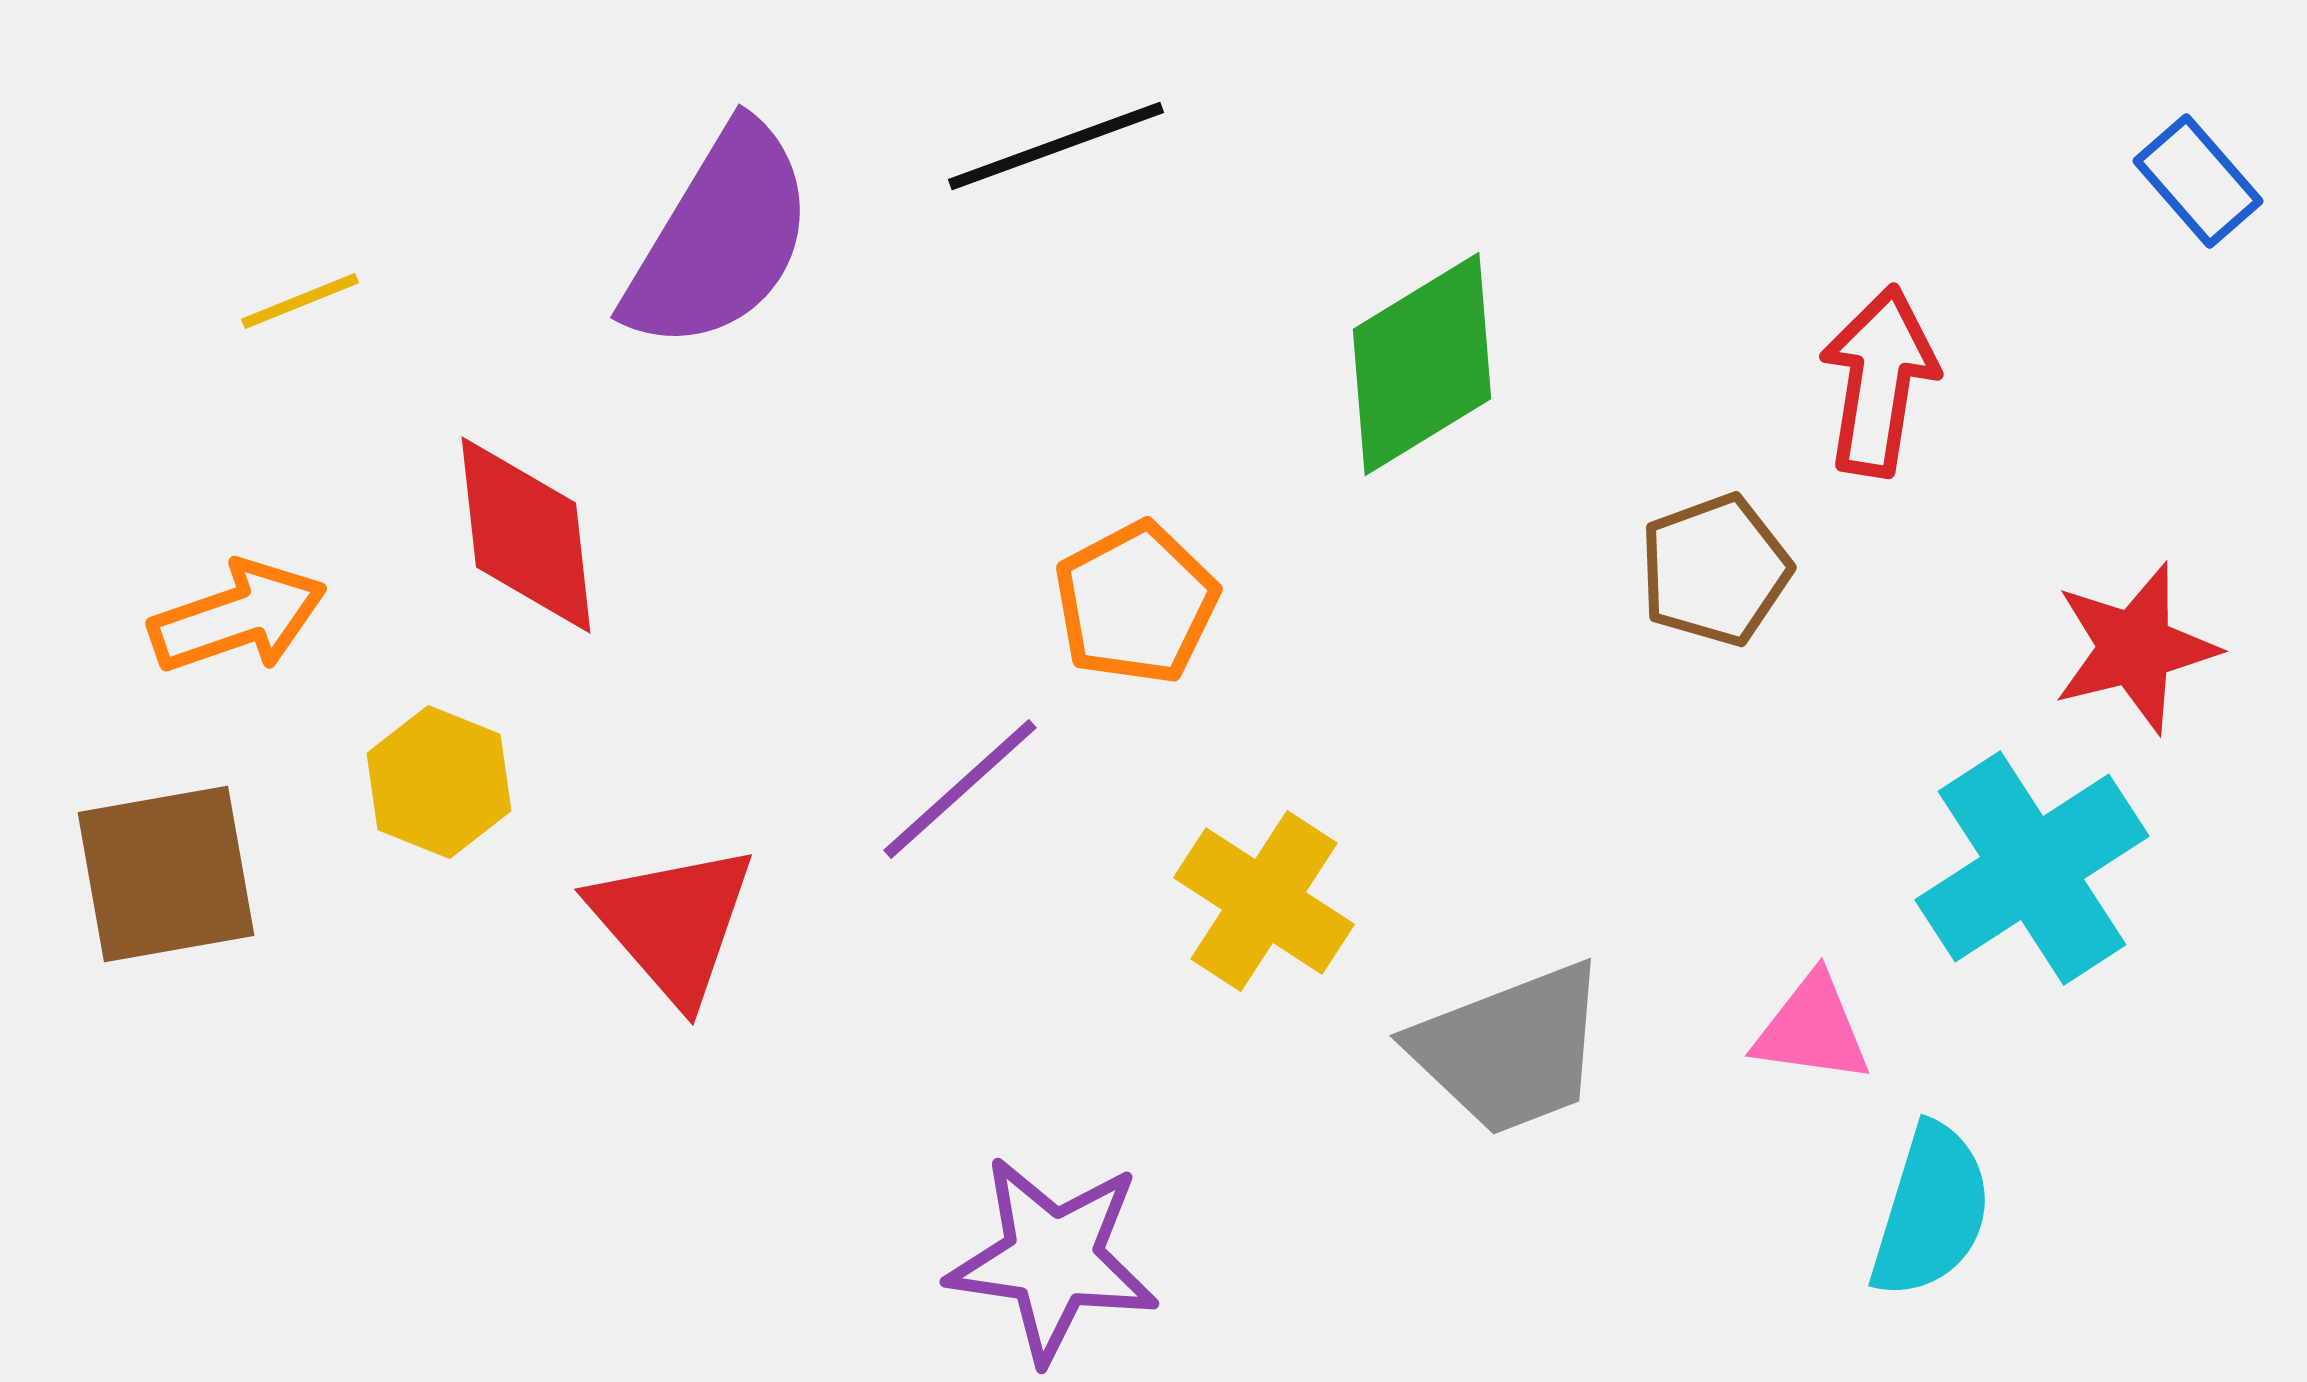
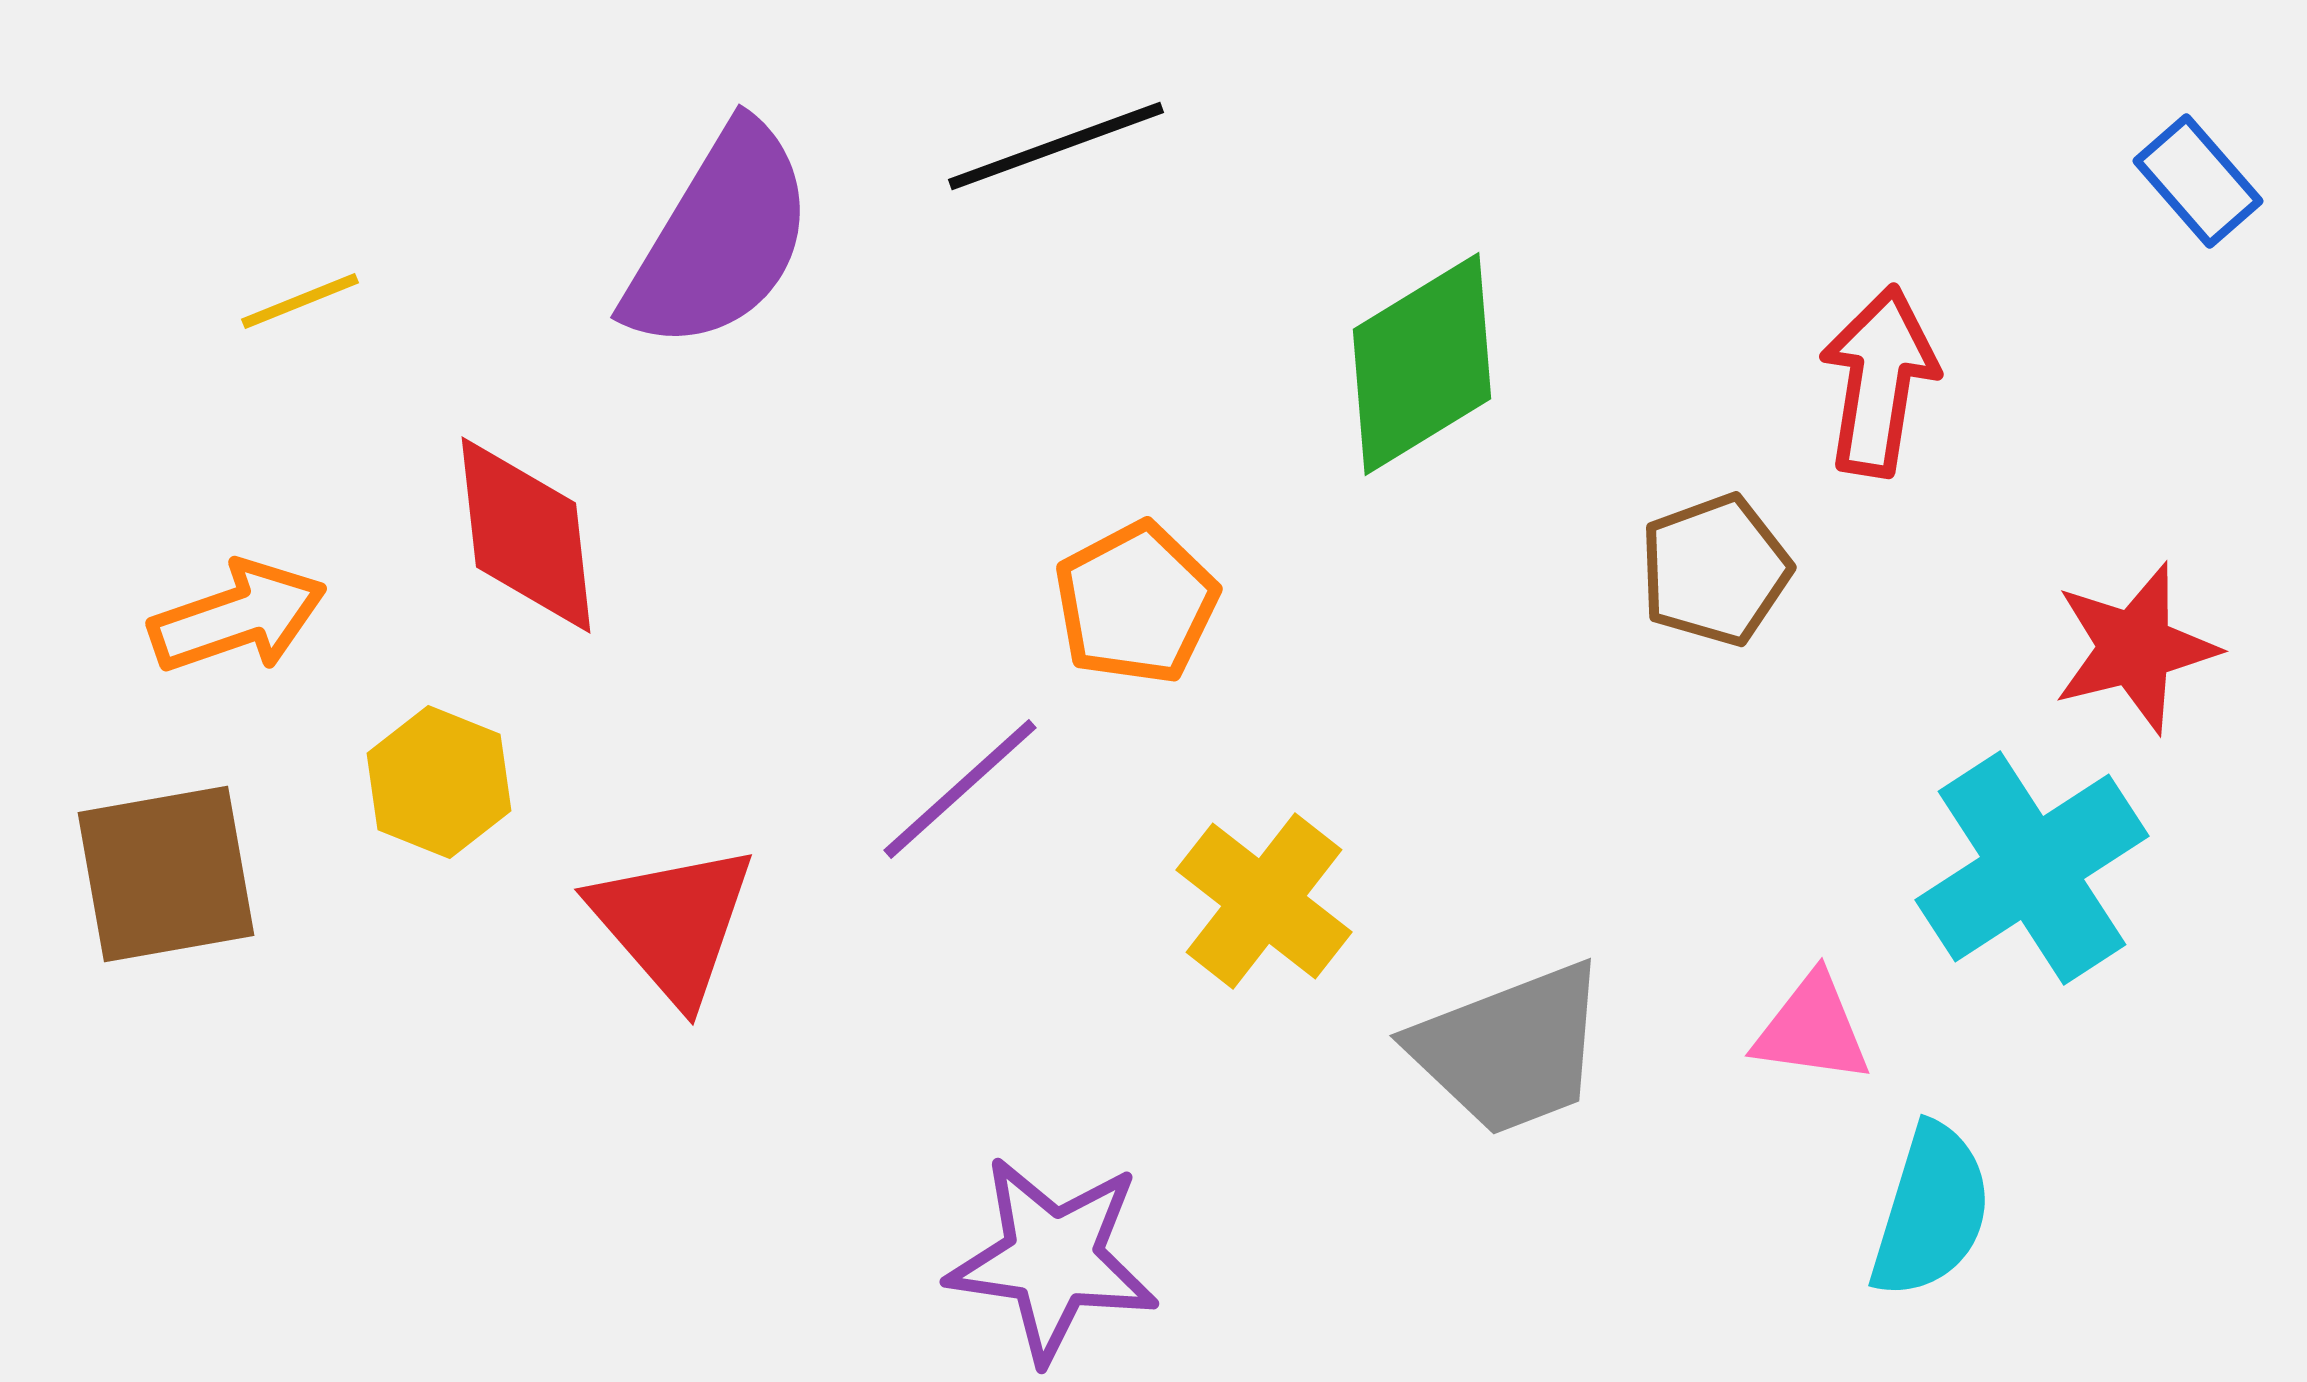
yellow cross: rotated 5 degrees clockwise
